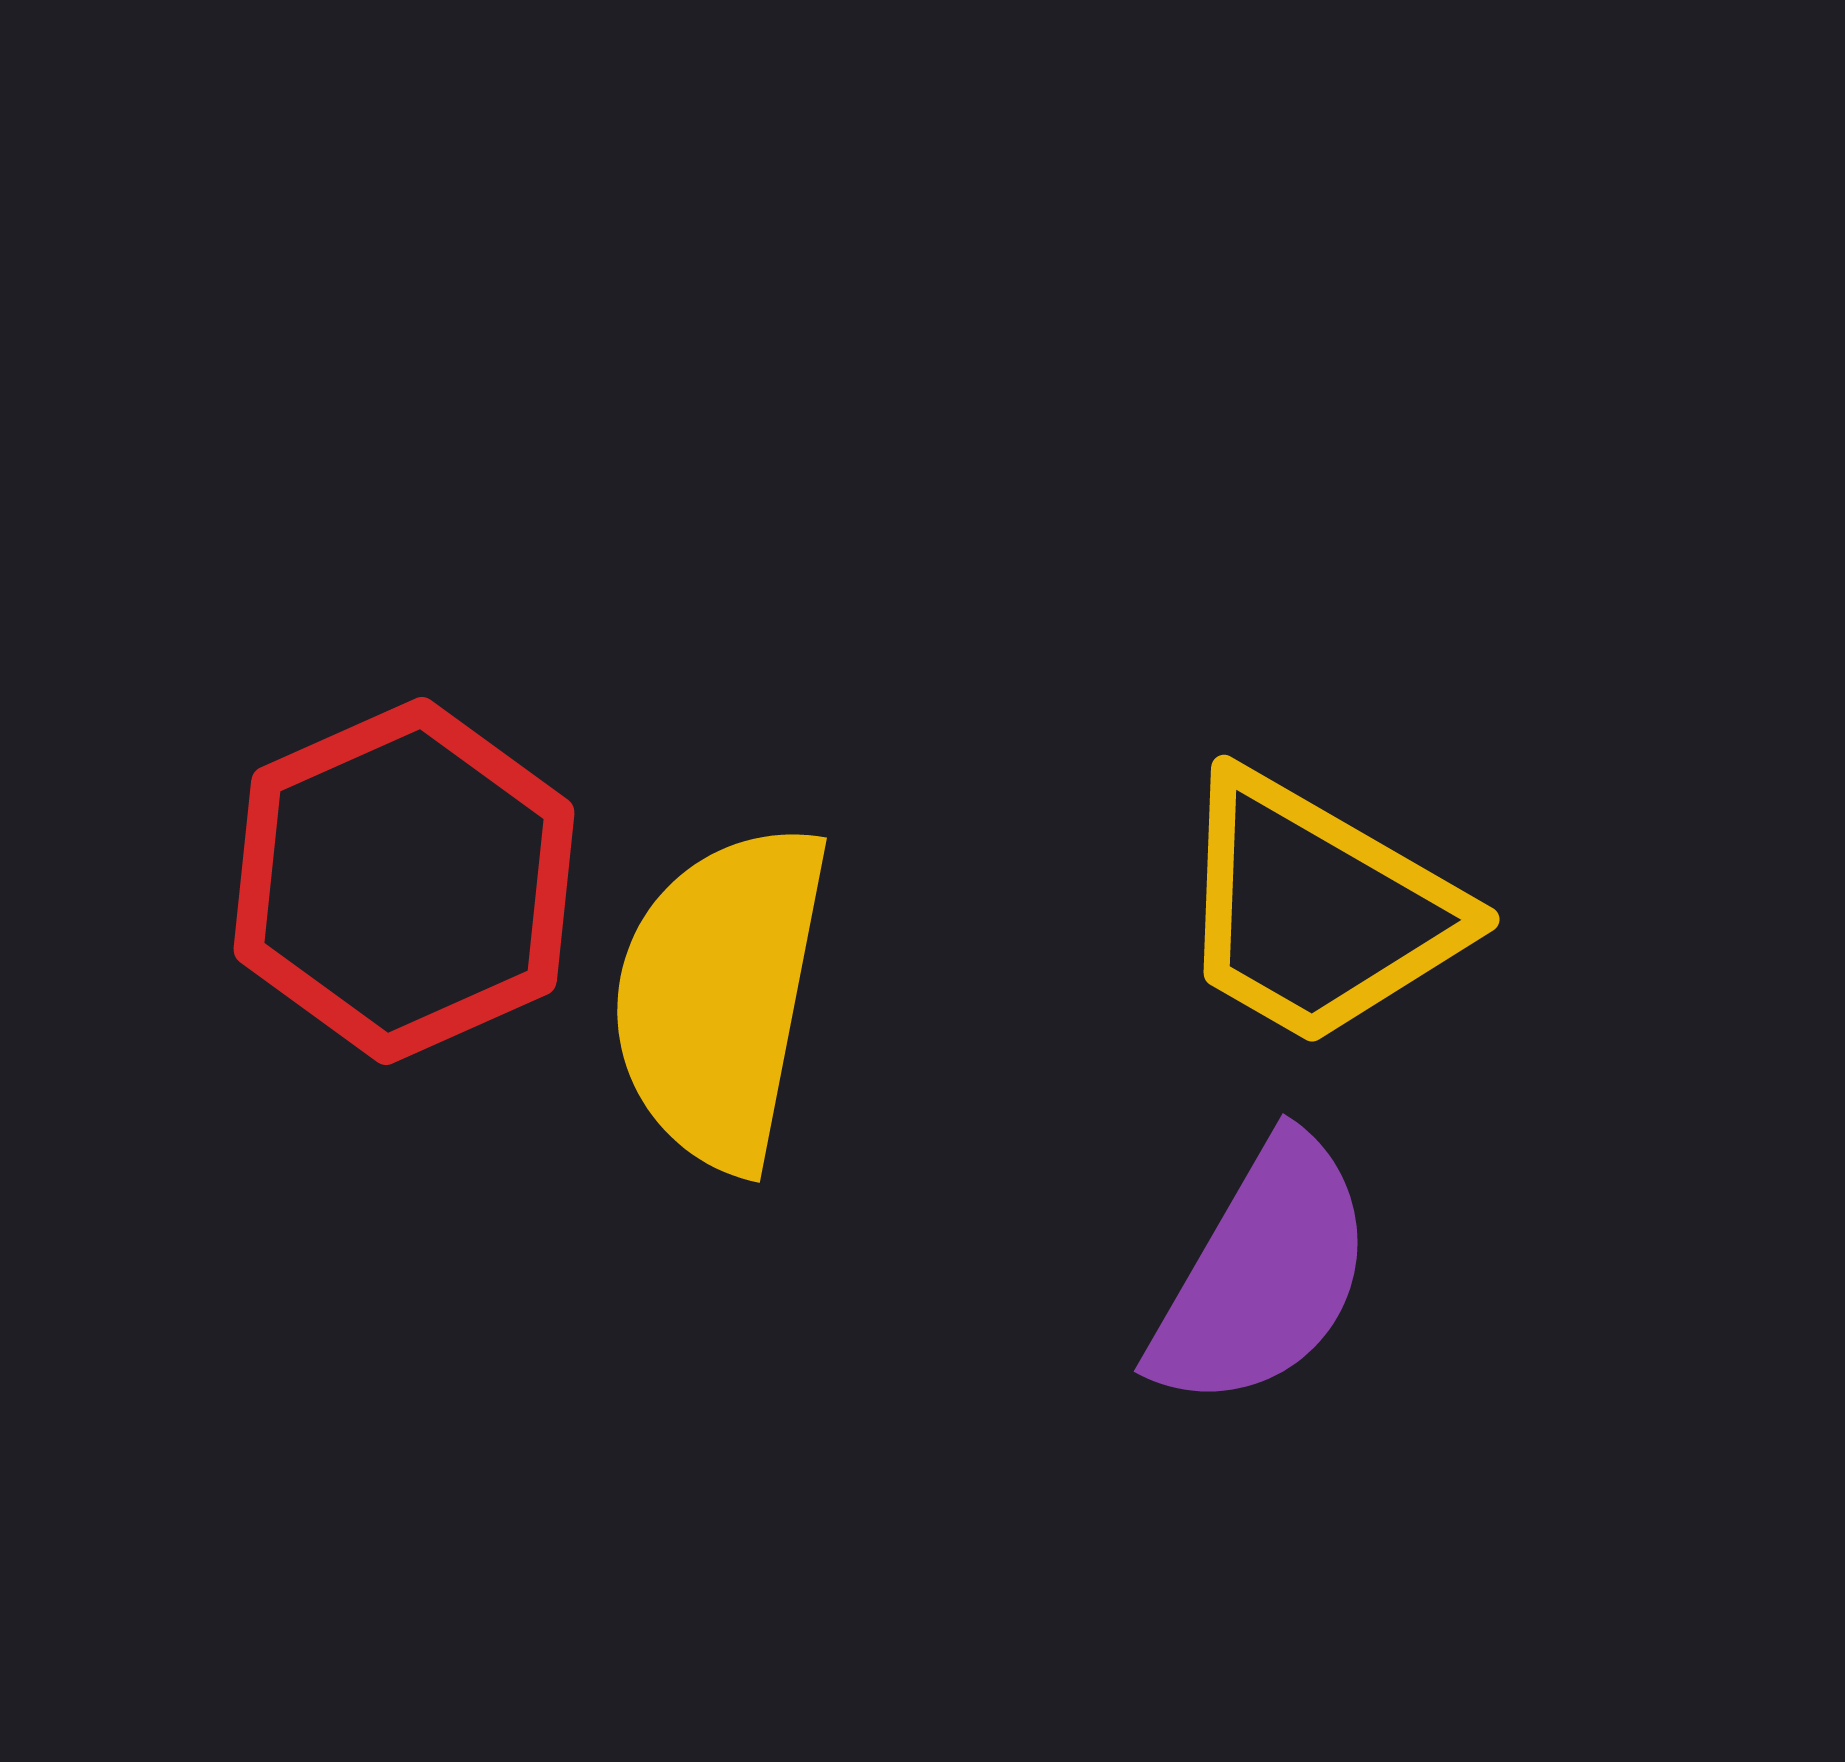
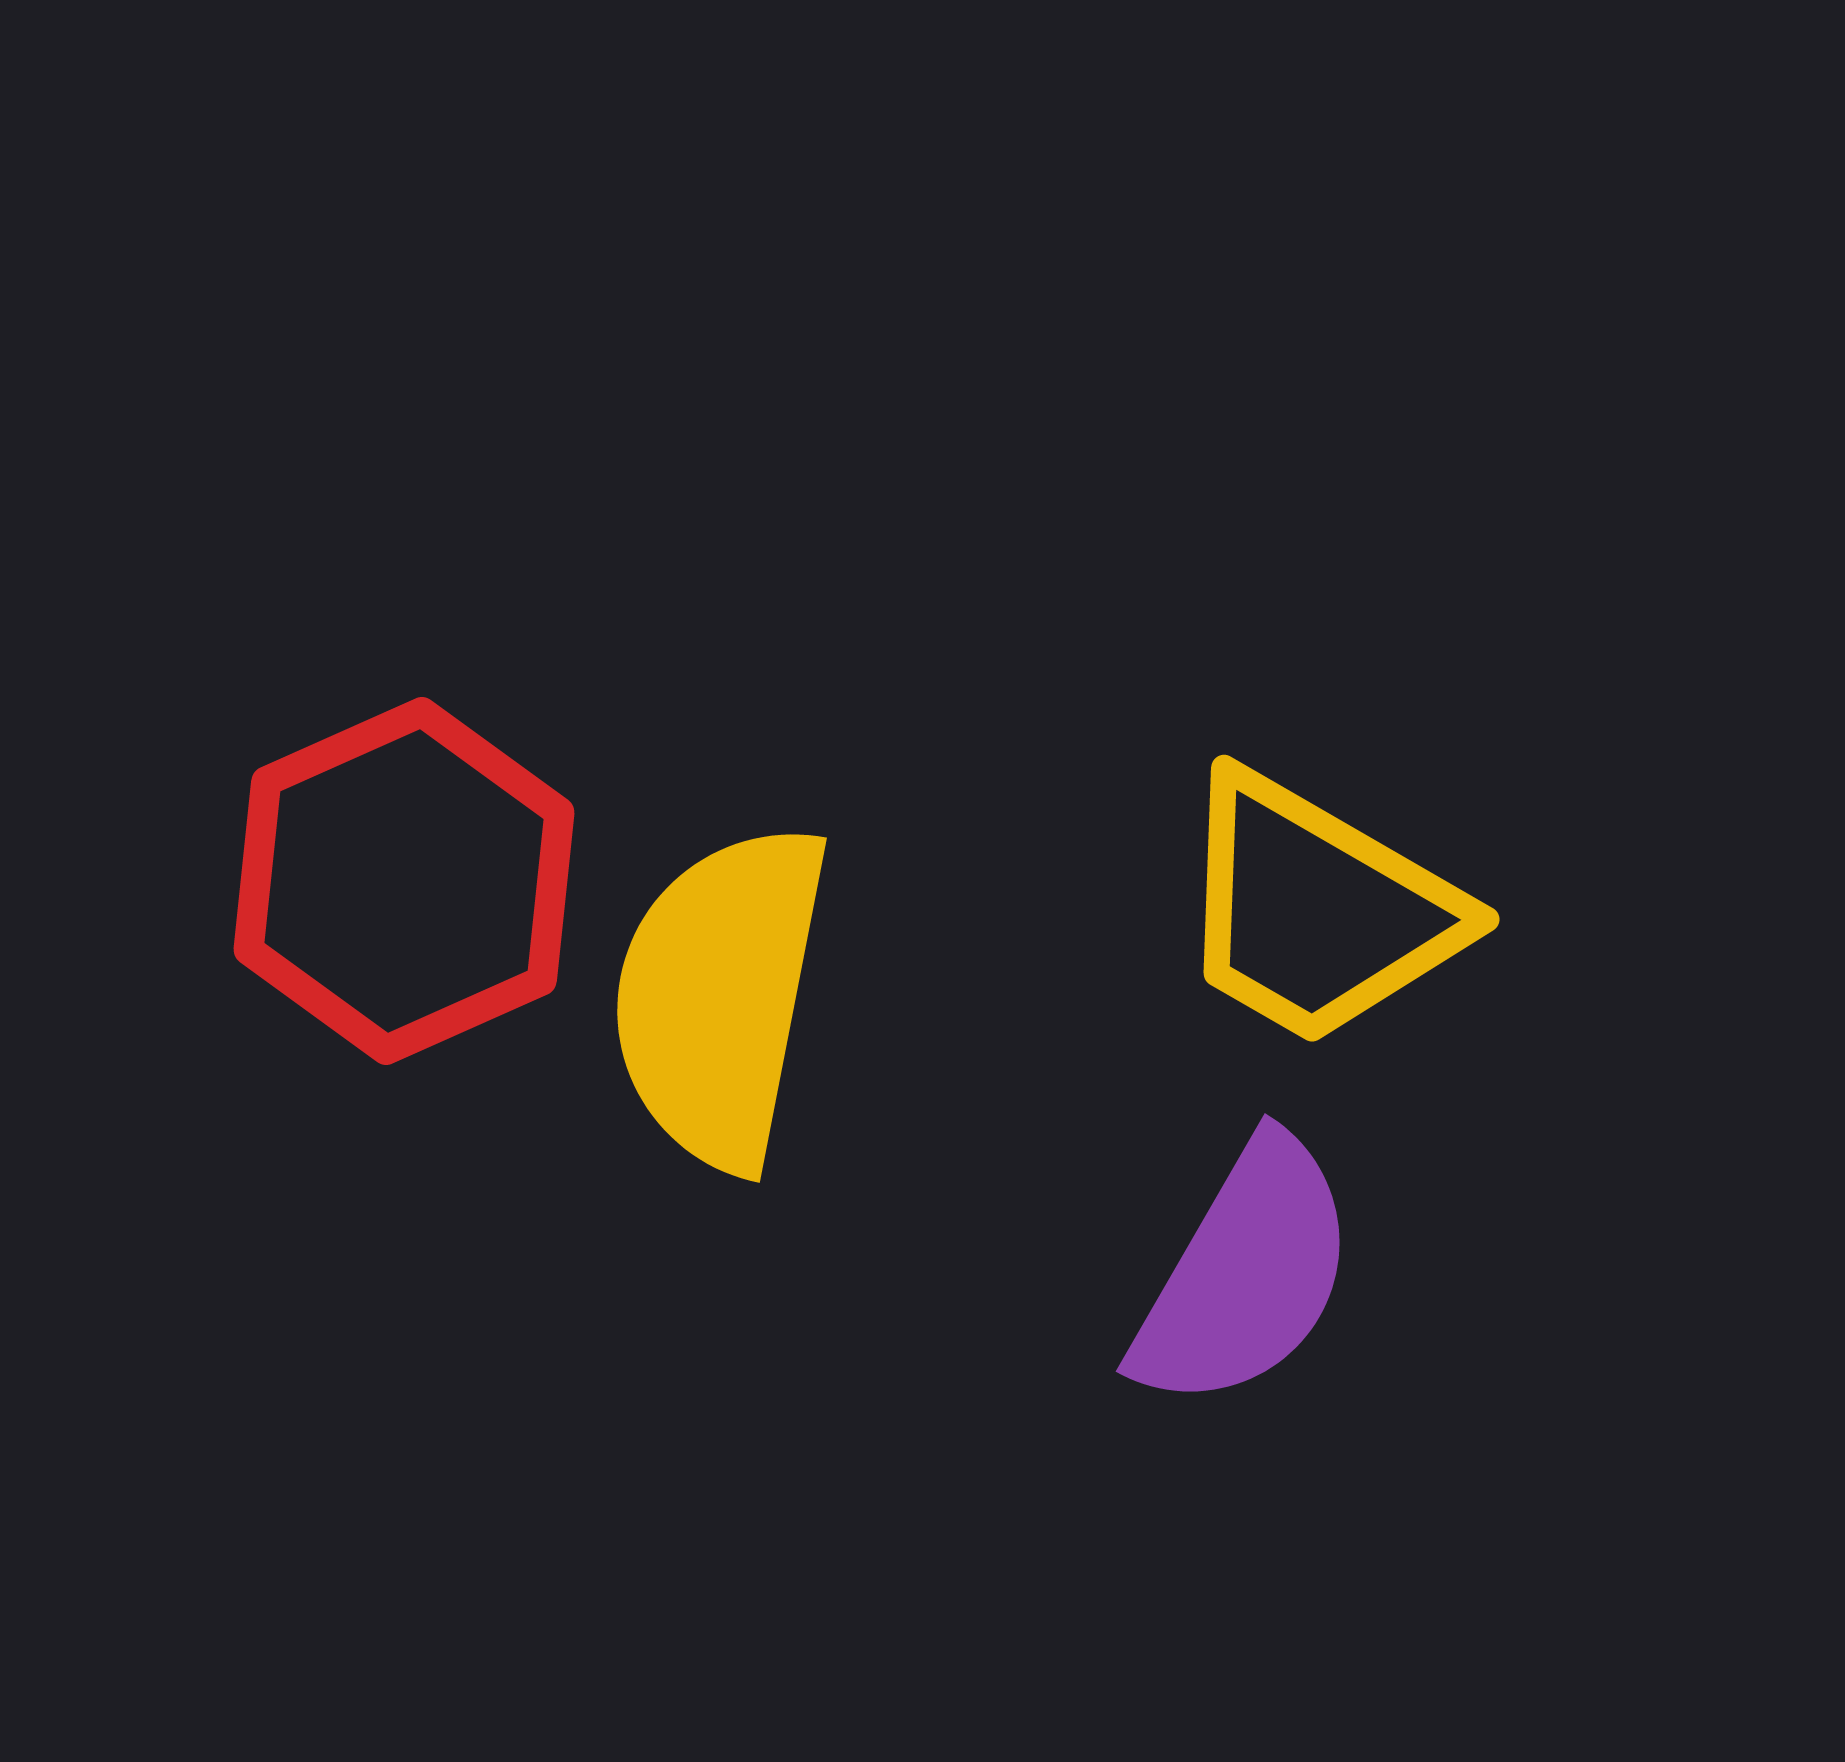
purple semicircle: moved 18 px left
